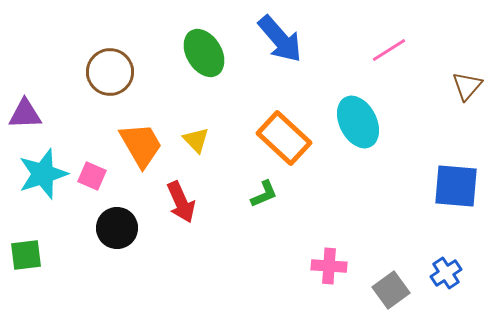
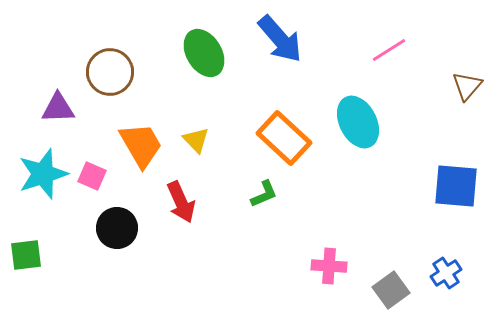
purple triangle: moved 33 px right, 6 px up
